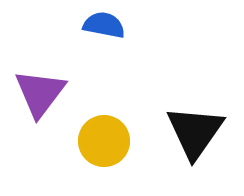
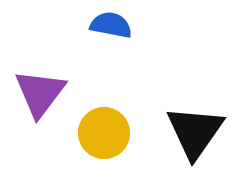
blue semicircle: moved 7 px right
yellow circle: moved 8 px up
